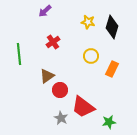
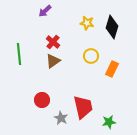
yellow star: moved 1 px left, 1 px down
red cross: rotated 16 degrees counterclockwise
brown triangle: moved 6 px right, 15 px up
red circle: moved 18 px left, 10 px down
red trapezoid: rotated 140 degrees counterclockwise
